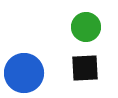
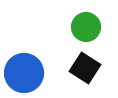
black square: rotated 36 degrees clockwise
